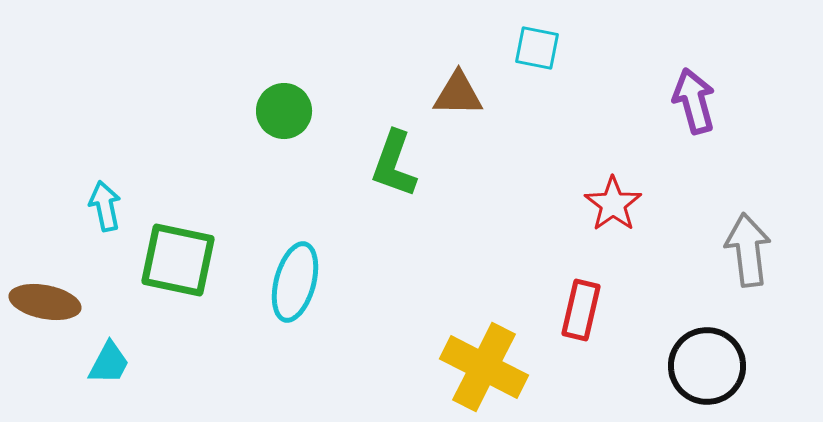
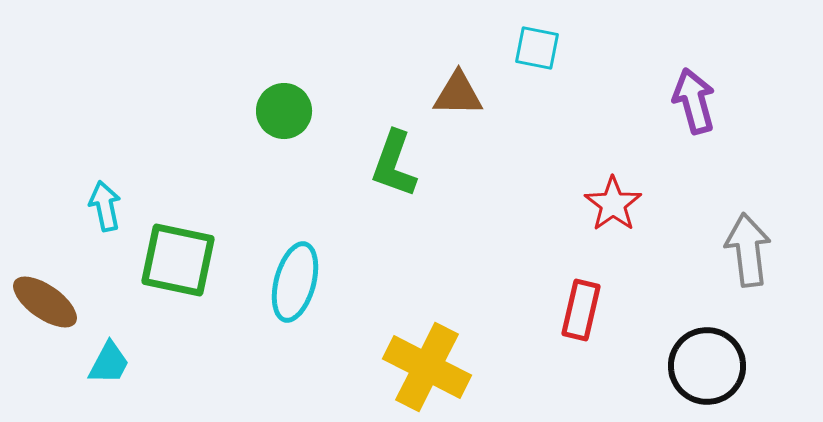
brown ellipse: rotated 24 degrees clockwise
yellow cross: moved 57 px left
